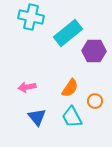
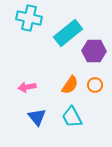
cyan cross: moved 2 px left, 1 px down
orange semicircle: moved 3 px up
orange circle: moved 16 px up
